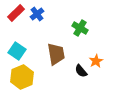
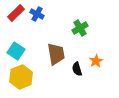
blue cross: rotated 24 degrees counterclockwise
green cross: rotated 28 degrees clockwise
cyan square: moved 1 px left
black semicircle: moved 4 px left, 2 px up; rotated 24 degrees clockwise
yellow hexagon: moved 1 px left
